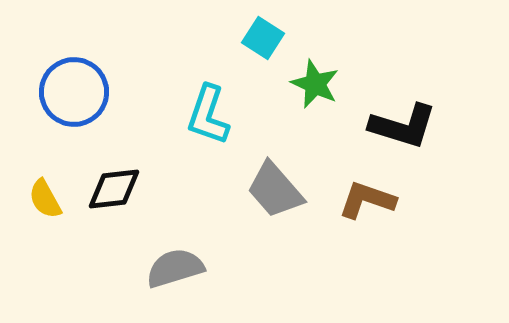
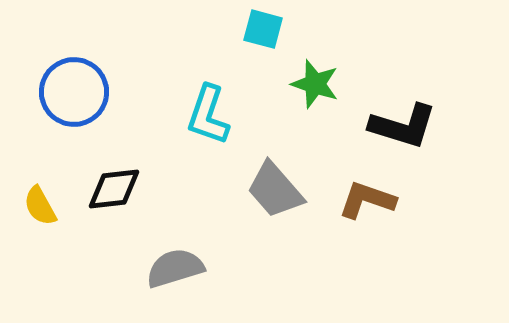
cyan square: moved 9 px up; rotated 18 degrees counterclockwise
green star: rotated 6 degrees counterclockwise
yellow semicircle: moved 5 px left, 7 px down
